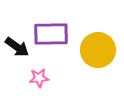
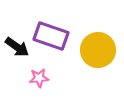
purple rectangle: moved 2 px down; rotated 20 degrees clockwise
